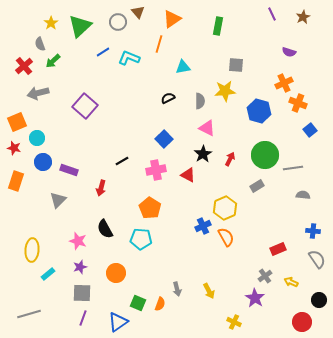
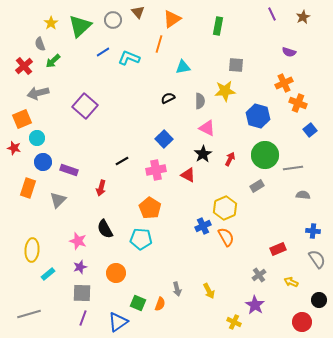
gray circle at (118, 22): moved 5 px left, 2 px up
blue hexagon at (259, 111): moved 1 px left, 5 px down
orange square at (17, 122): moved 5 px right, 3 px up
orange rectangle at (16, 181): moved 12 px right, 7 px down
gray cross at (265, 276): moved 6 px left, 1 px up
purple star at (255, 298): moved 7 px down
